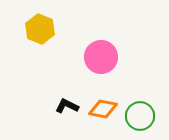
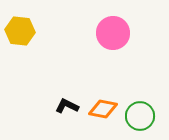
yellow hexagon: moved 20 px left, 2 px down; rotated 16 degrees counterclockwise
pink circle: moved 12 px right, 24 px up
